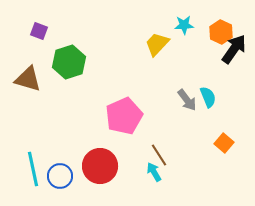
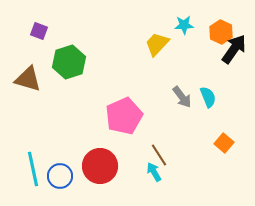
gray arrow: moved 5 px left, 3 px up
